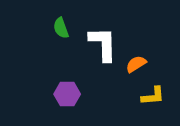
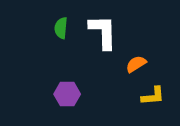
green semicircle: rotated 25 degrees clockwise
white L-shape: moved 12 px up
